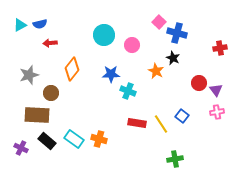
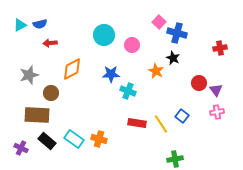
orange diamond: rotated 25 degrees clockwise
